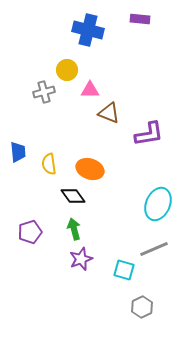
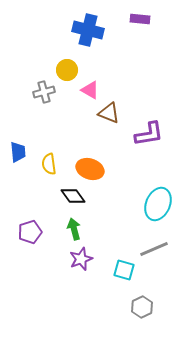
pink triangle: rotated 30 degrees clockwise
